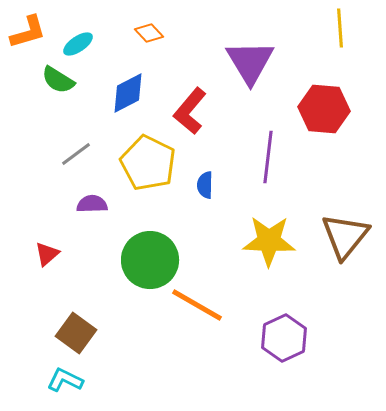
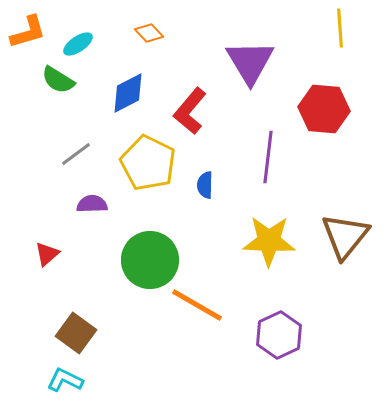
purple hexagon: moved 5 px left, 3 px up
